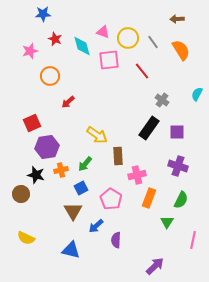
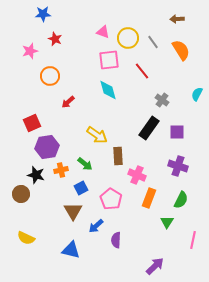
cyan diamond: moved 26 px right, 44 px down
green arrow: rotated 91 degrees counterclockwise
pink cross: rotated 36 degrees clockwise
